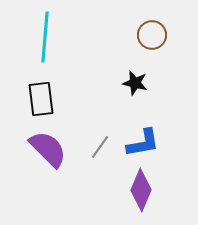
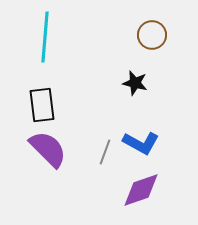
black rectangle: moved 1 px right, 6 px down
blue L-shape: moved 2 px left; rotated 39 degrees clockwise
gray line: moved 5 px right, 5 px down; rotated 15 degrees counterclockwise
purple diamond: rotated 48 degrees clockwise
